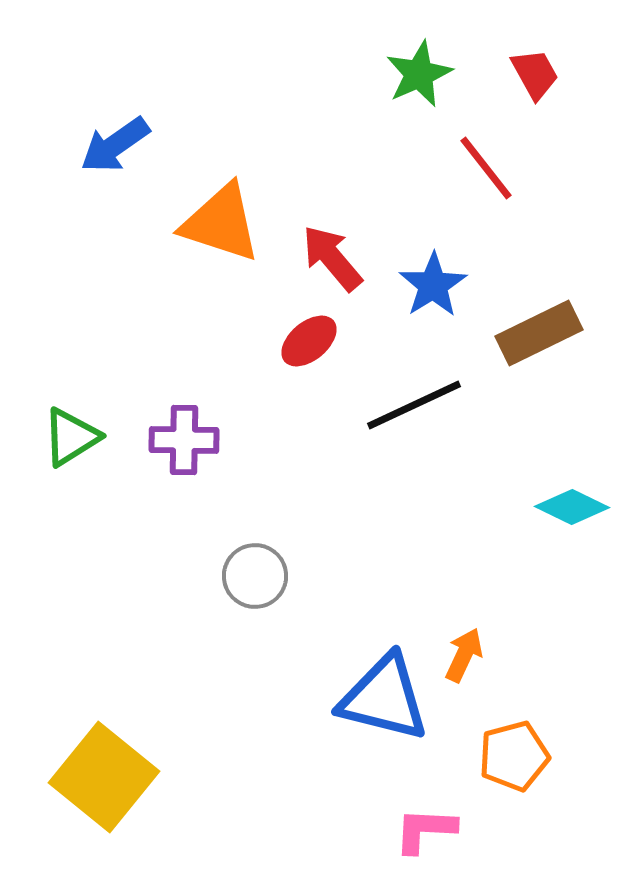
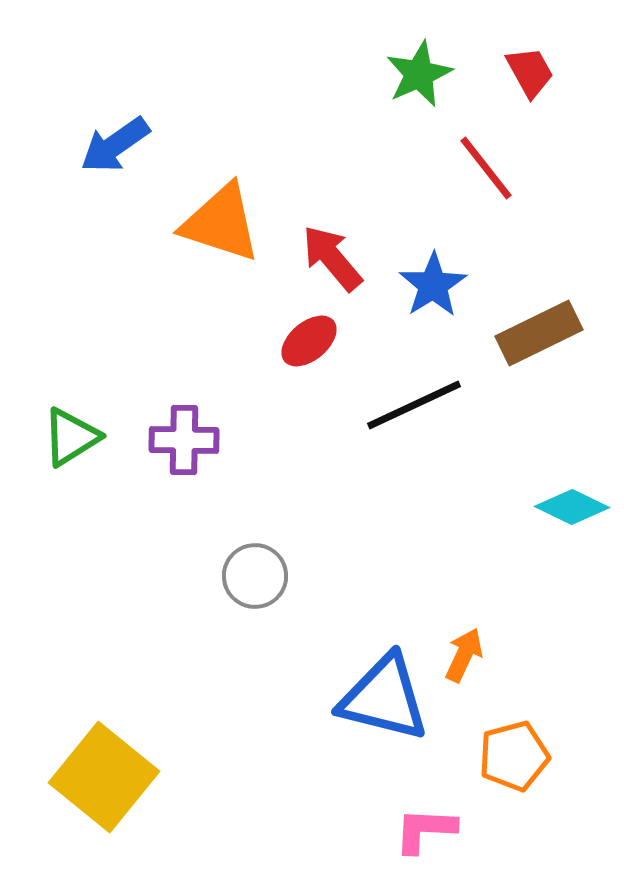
red trapezoid: moved 5 px left, 2 px up
